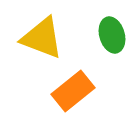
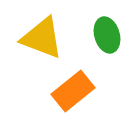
green ellipse: moved 5 px left
